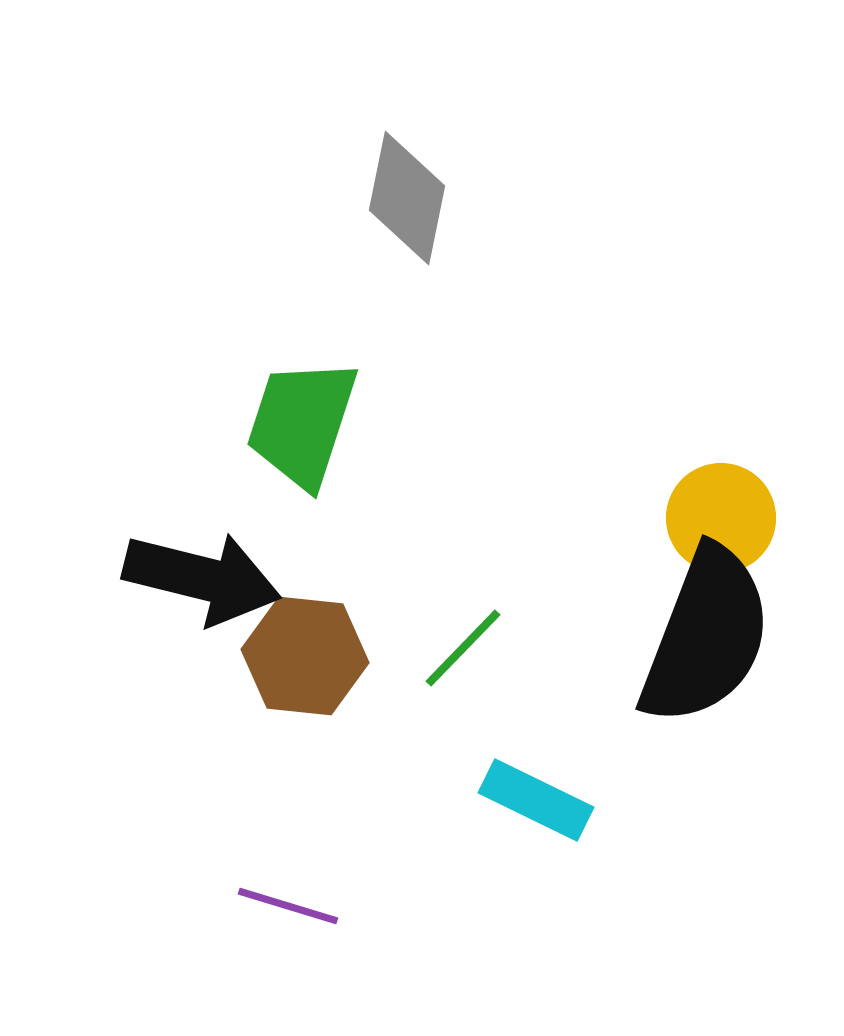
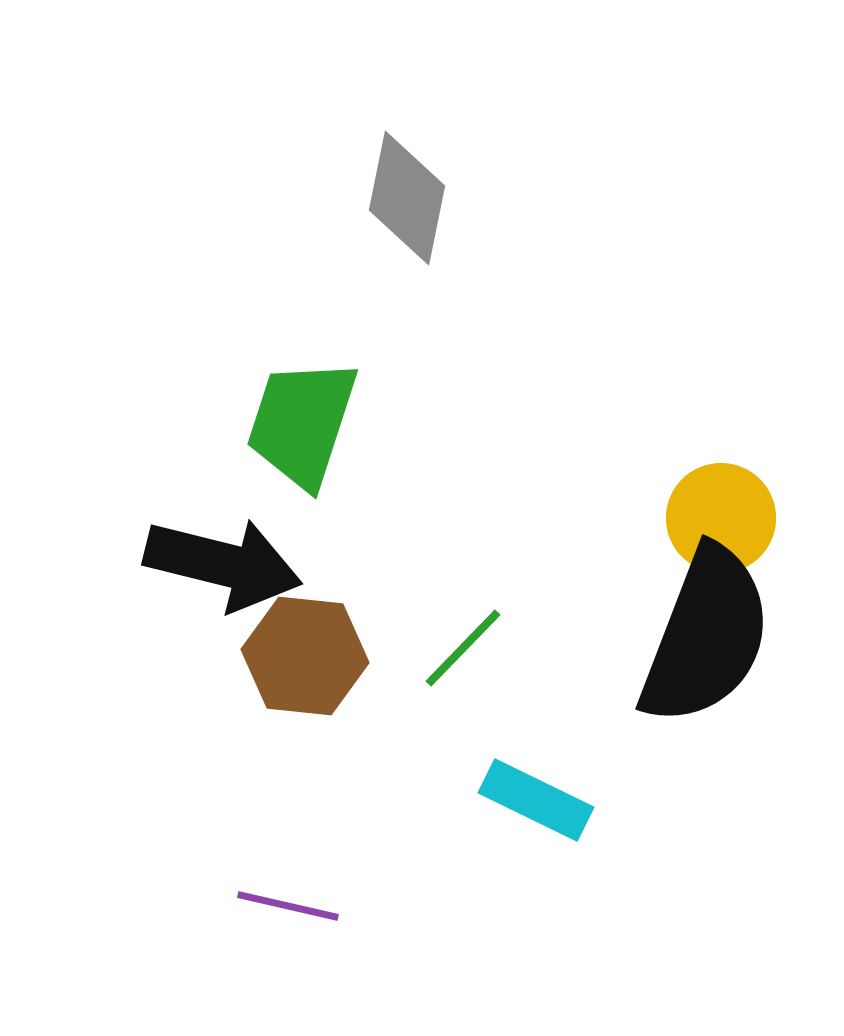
black arrow: moved 21 px right, 14 px up
purple line: rotated 4 degrees counterclockwise
